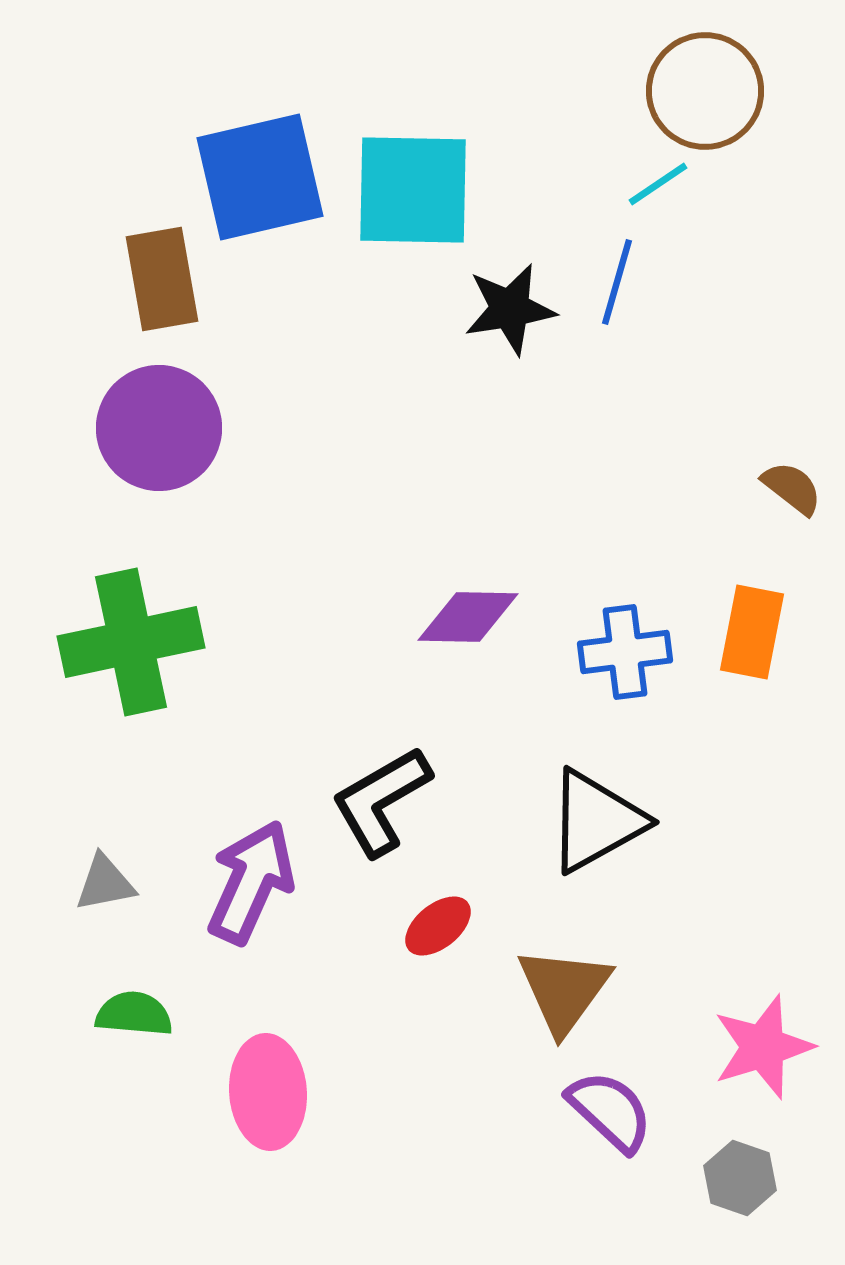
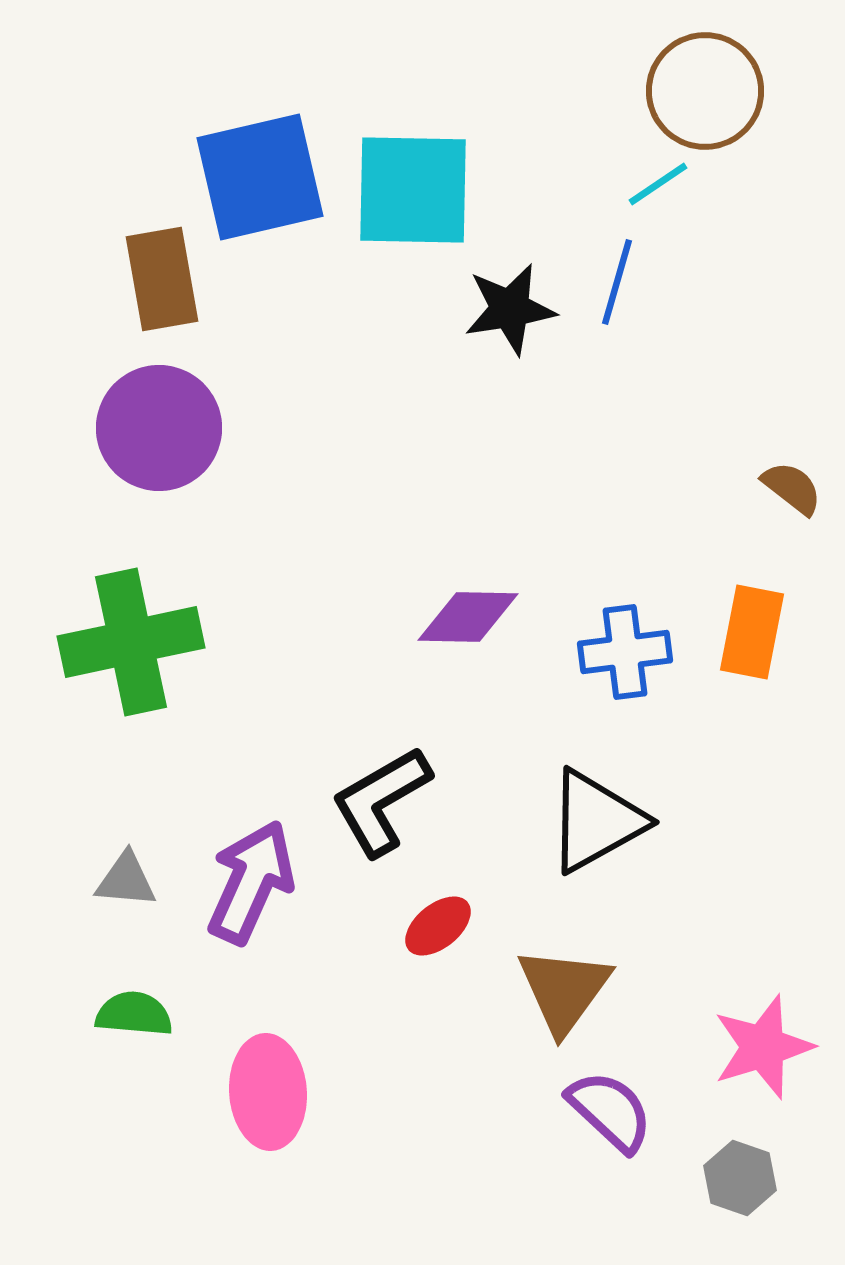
gray triangle: moved 21 px right, 3 px up; rotated 16 degrees clockwise
